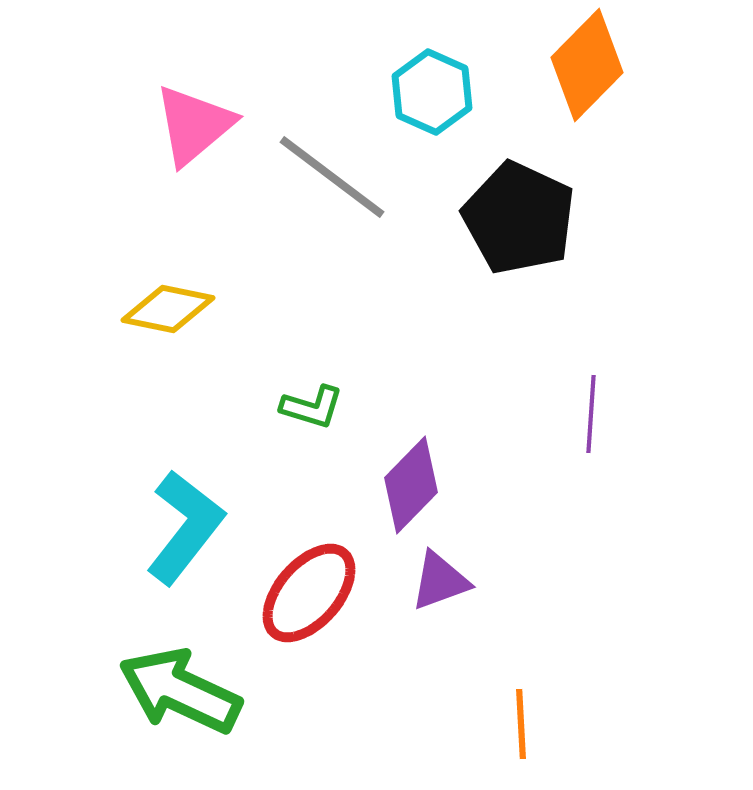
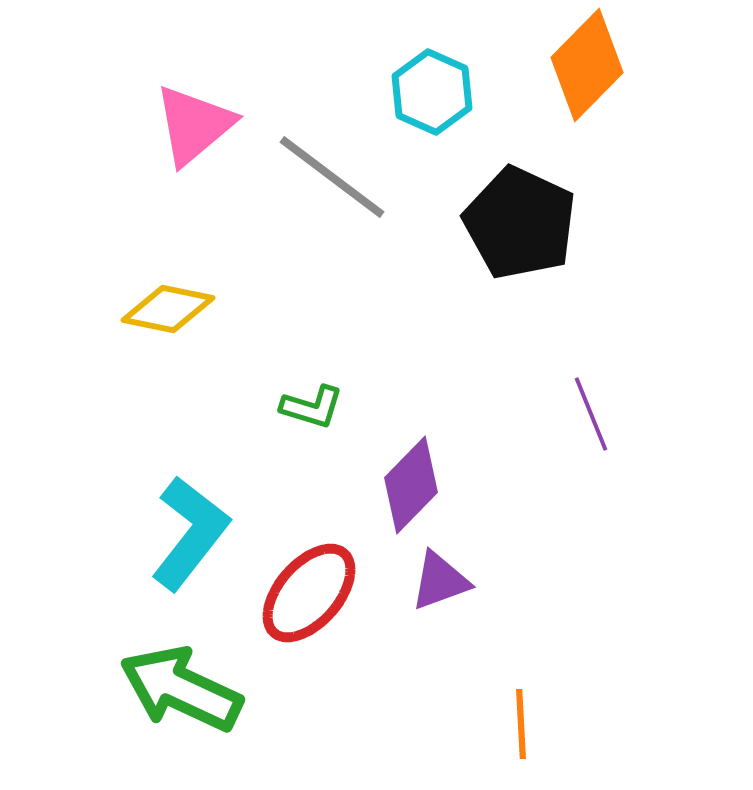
black pentagon: moved 1 px right, 5 px down
purple line: rotated 26 degrees counterclockwise
cyan L-shape: moved 5 px right, 6 px down
green arrow: moved 1 px right, 2 px up
